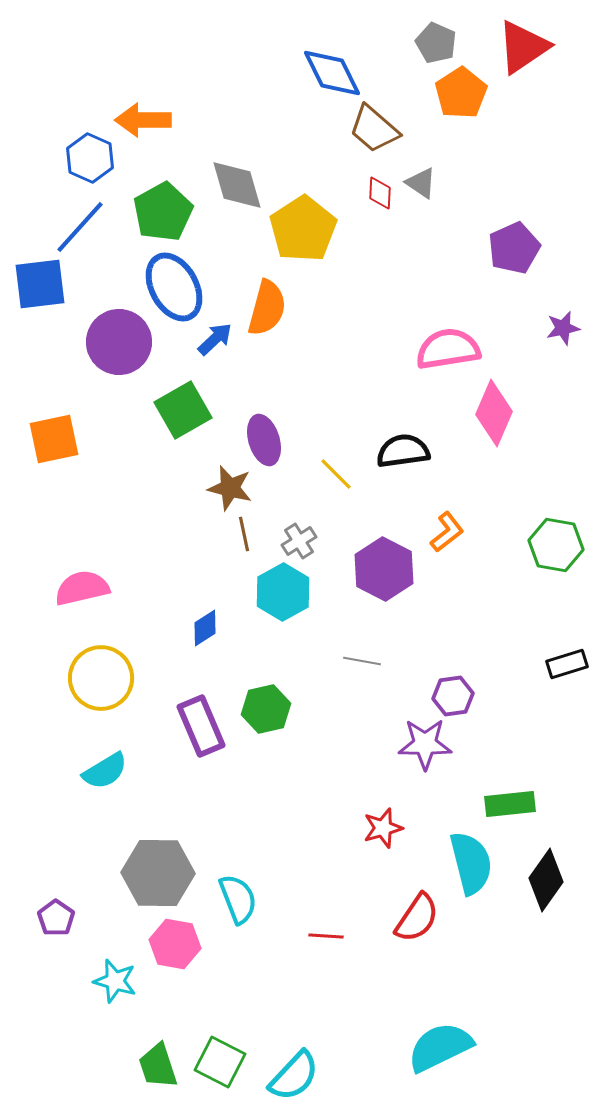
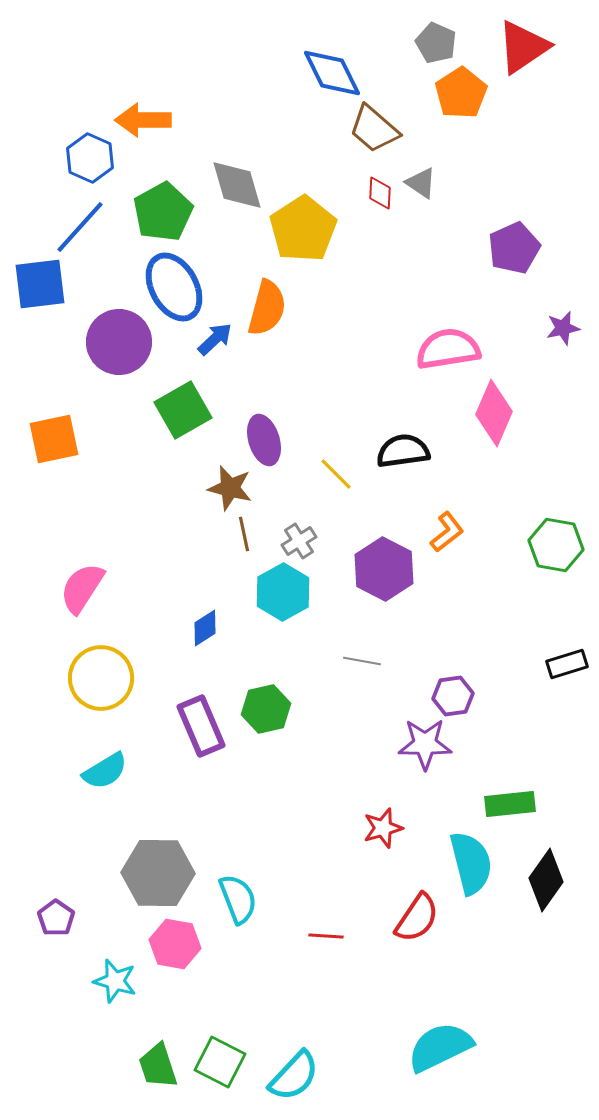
pink semicircle at (82, 588): rotated 44 degrees counterclockwise
